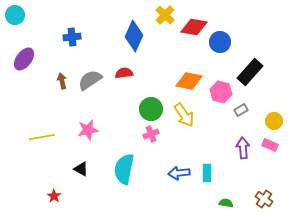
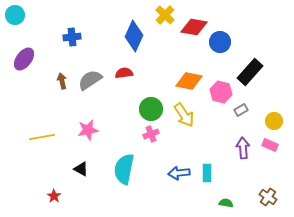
brown cross: moved 4 px right, 2 px up
